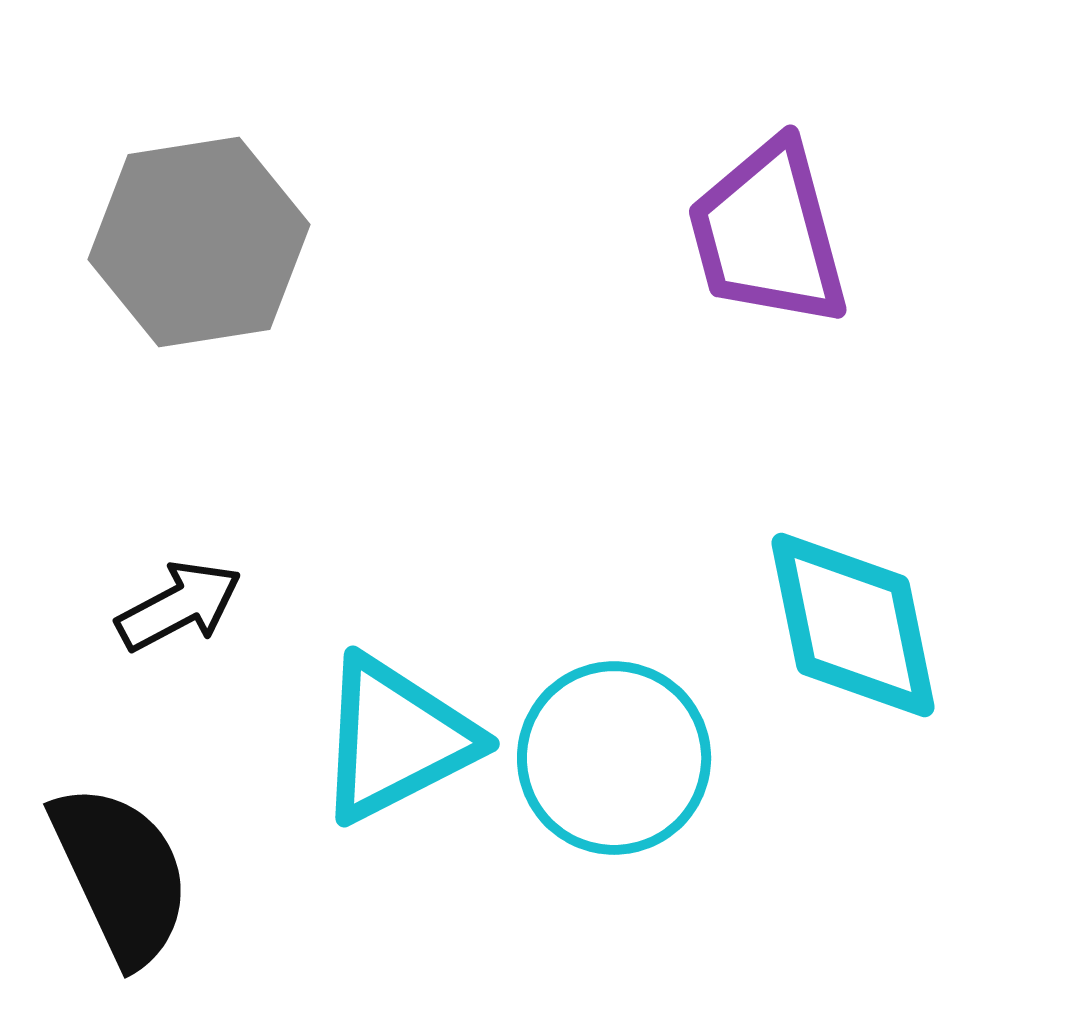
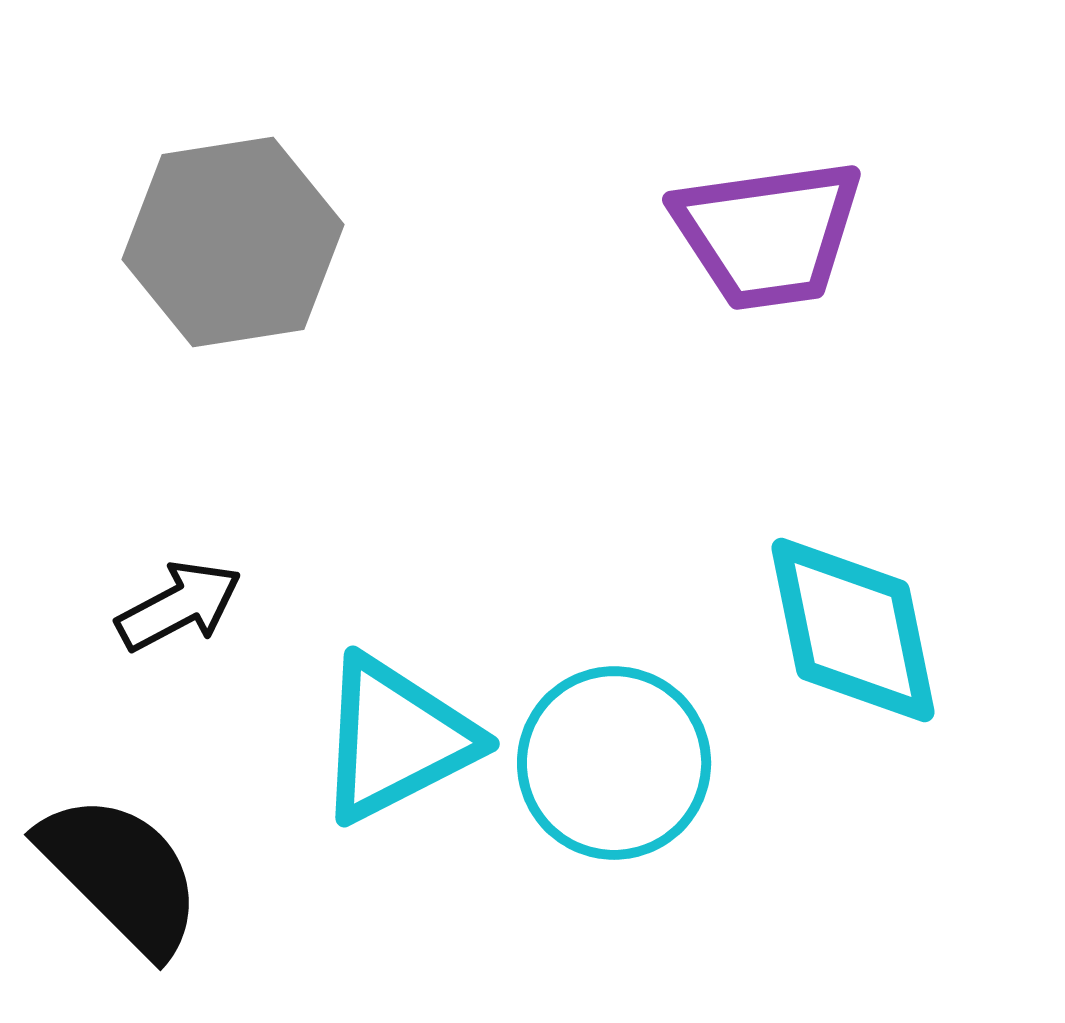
purple trapezoid: rotated 83 degrees counterclockwise
gray hexagon: moved 34 px right
cyan diamond: moved 5 px down
cyan circle: moved 5 px down
black semicircle: rotated 20 degrees counterclockwise
